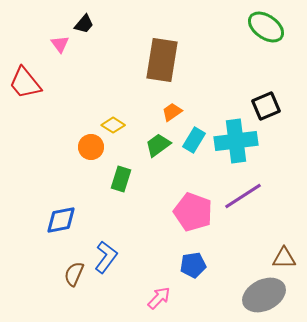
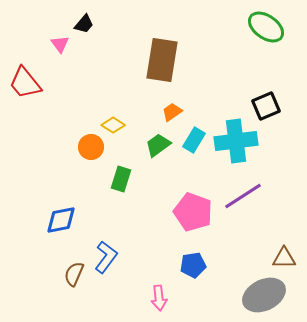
pink arrow: rotated 130 degrees clockwise
